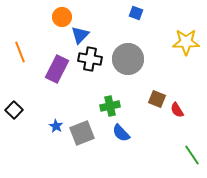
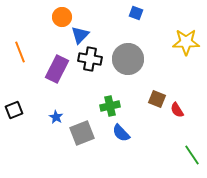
black square: rotated 24 degrees clockwise
blue star: moved 9 px up
